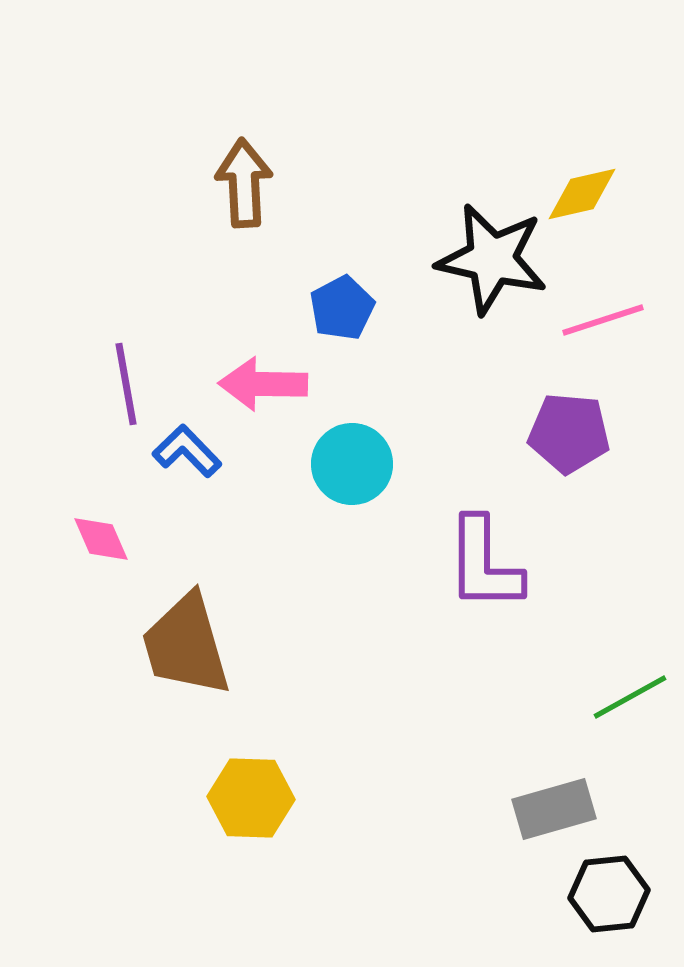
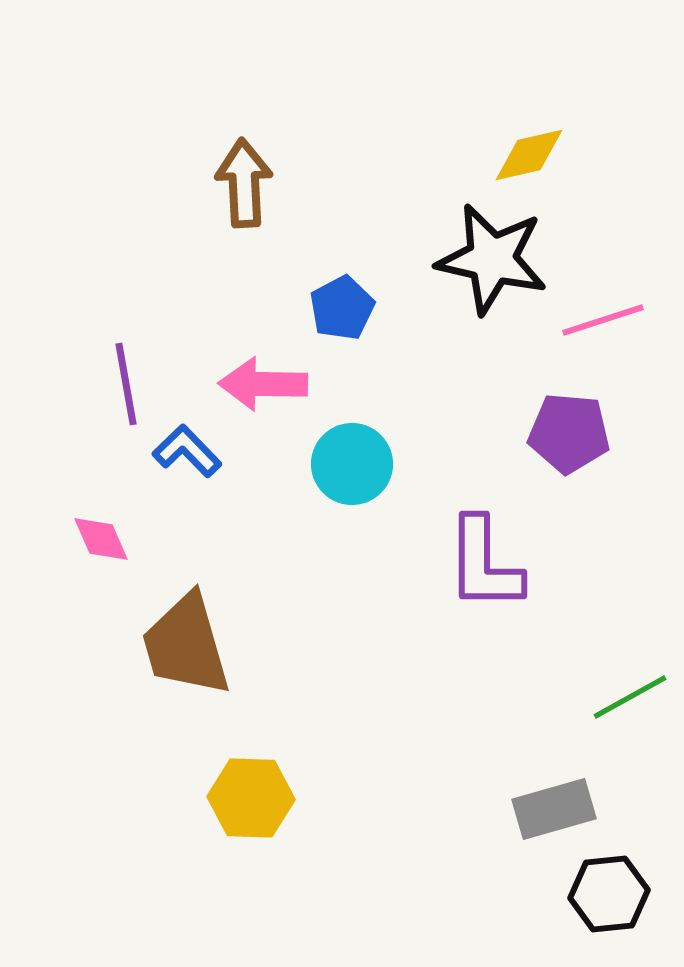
yellow diamond: moved 53 px left, 39 px up
